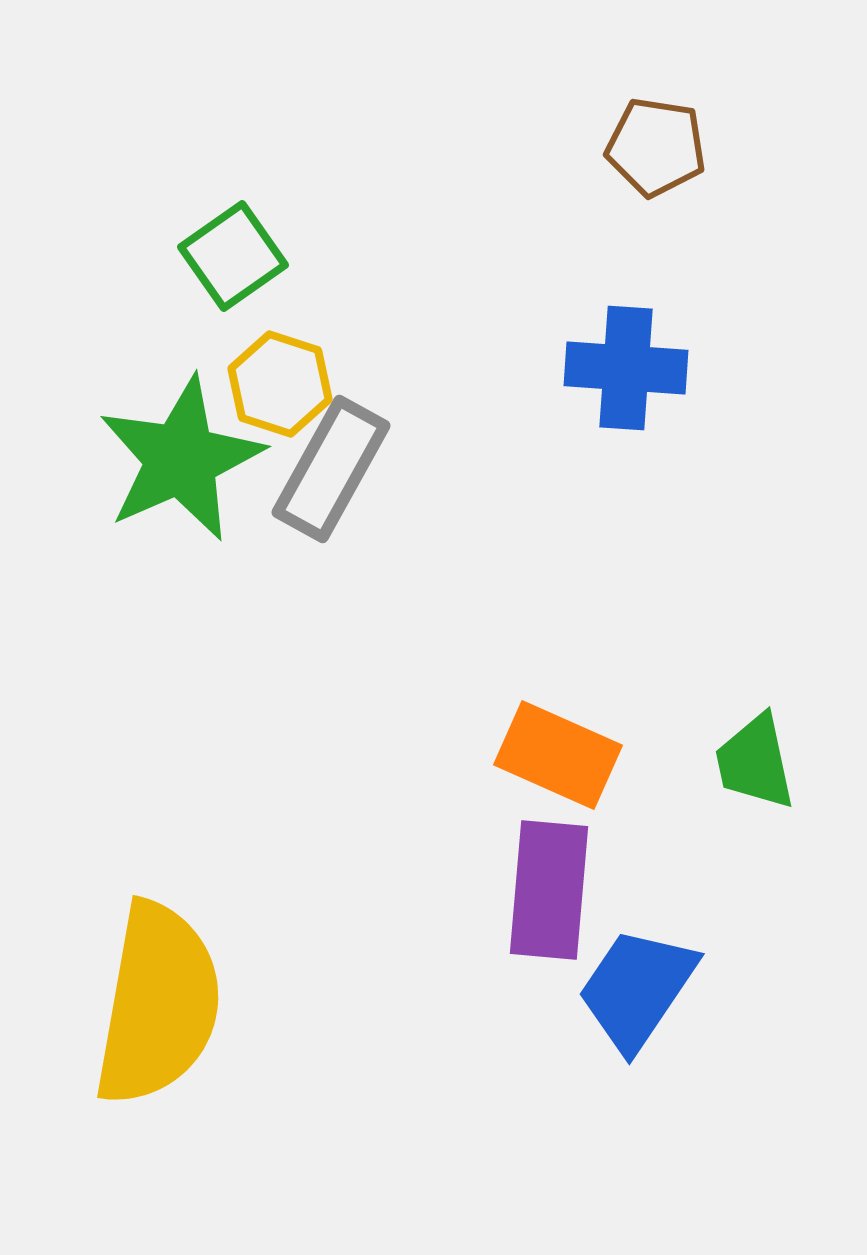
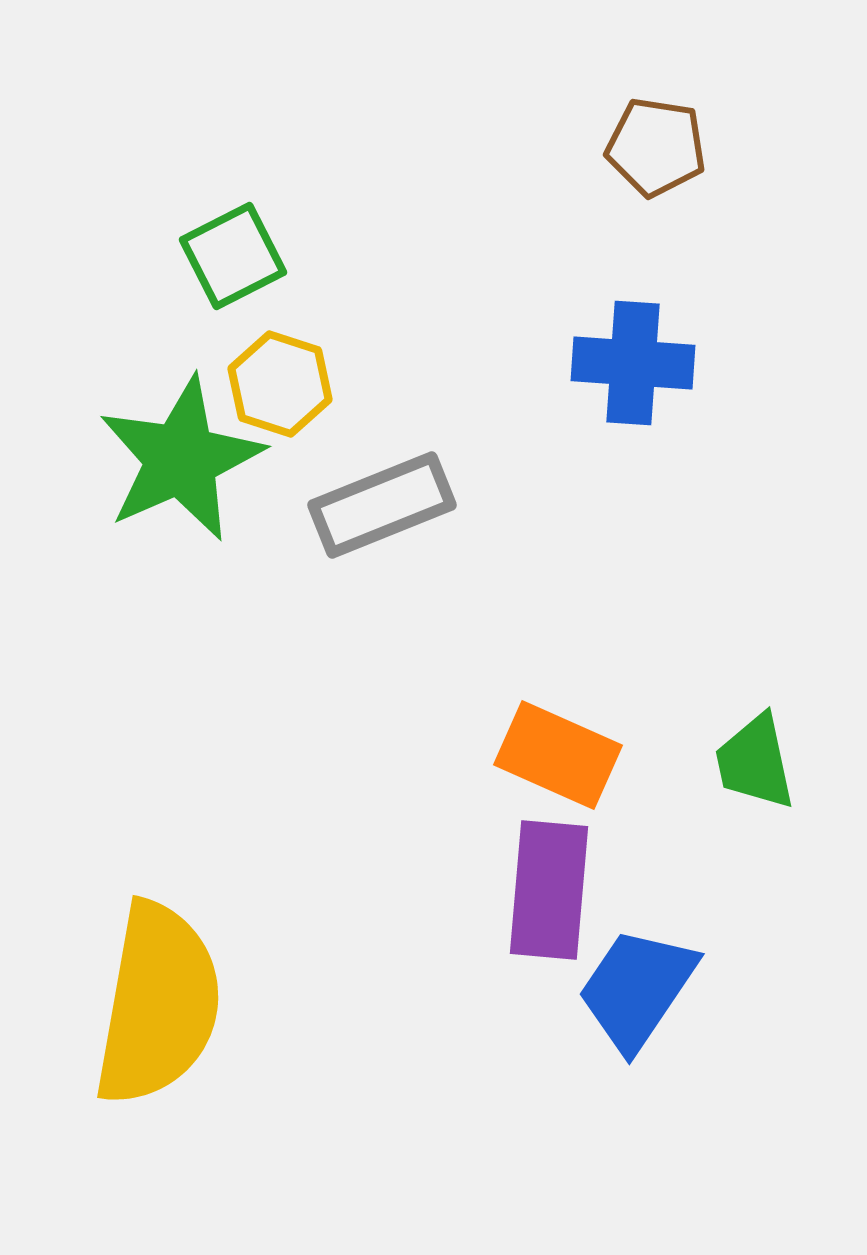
green square: rotated 8 degrees clockwise
blue cross: moved 7 px right, 5 px up
gray rectangle: moved 51 px right, 36 px down; rotated 39 degrees clockwise
